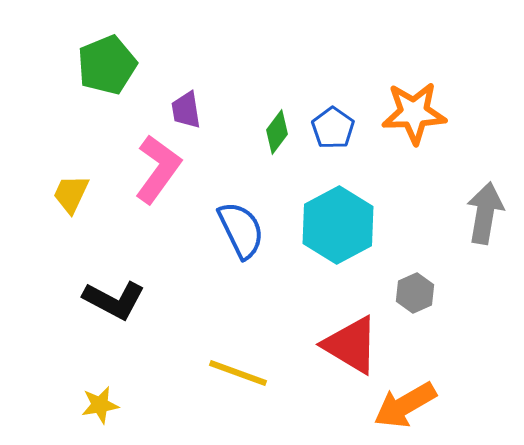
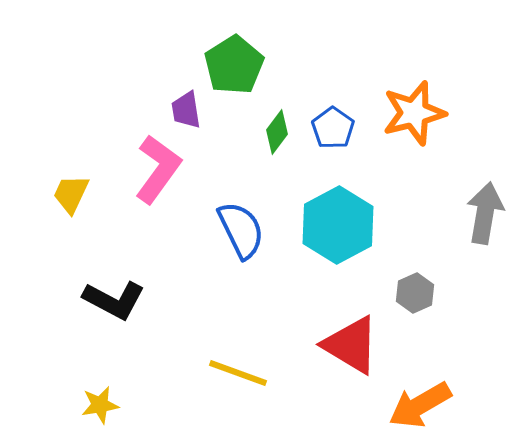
green pentagon: moved 127 px right; rotated 10 degrees counterclockwise
orange star: rotated 12 degrees counterclockwise
orange arrow: moved 15 px right
